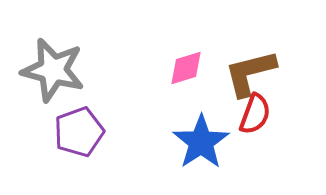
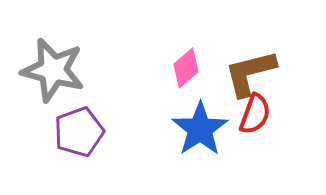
pink diamond: rotated 24 degrees counterclockwise
blue star: moved 1 px left, 13 px up
